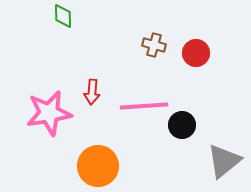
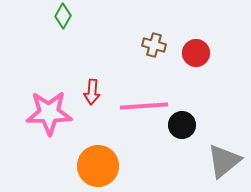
green diamond: rotated 30 degrees clockwise
pink star: rotated 9 degrees clockwise
